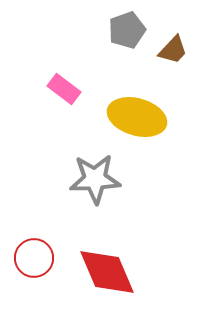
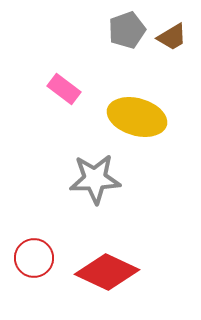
brown trapezoid: moved 1 px left, 13 px up; rotated 16 degrees clockwise
red diamond: rotated 42 degrees counterclockwise
